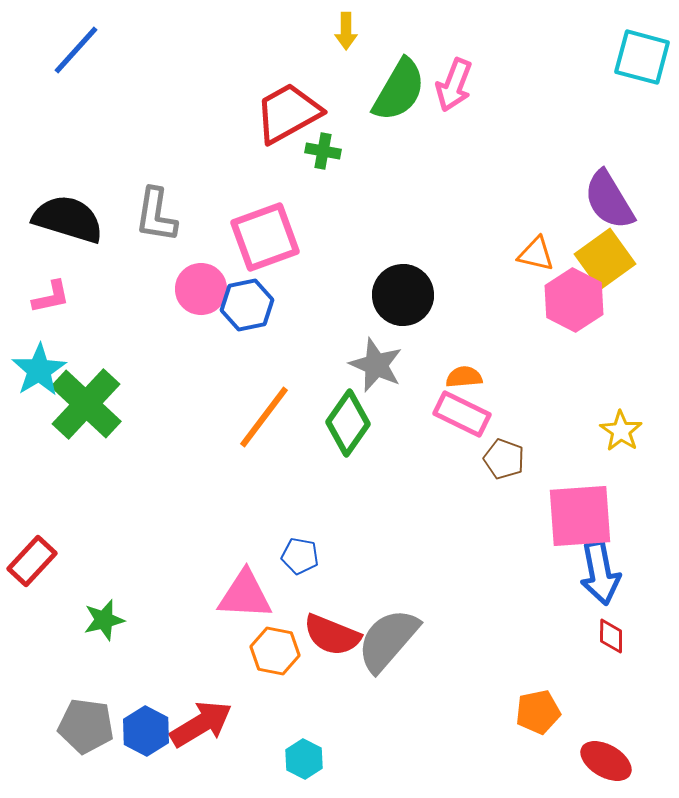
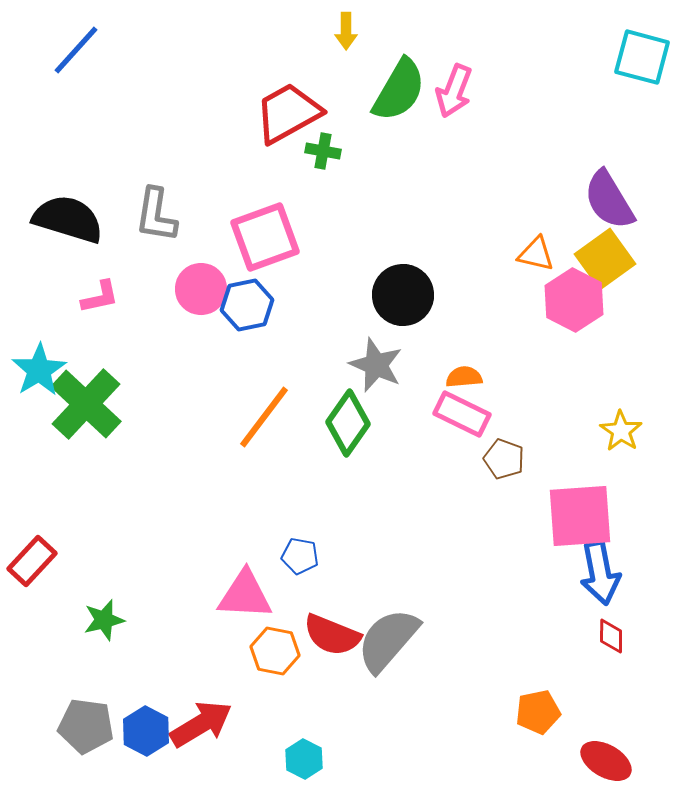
pink arrow at (454, 85): moved 6 px down
pink L-shape at (51, 297): moved 49 px right
